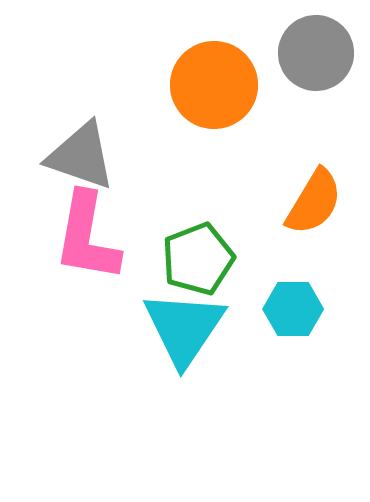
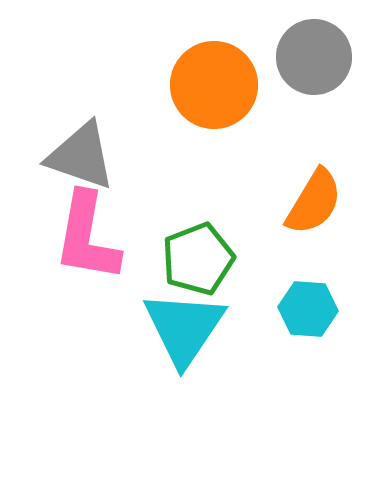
gray circle: moved 2 px left, 4 px down
cyan hexagon: moved 15 px right; rotated 4 degrees clockwise
